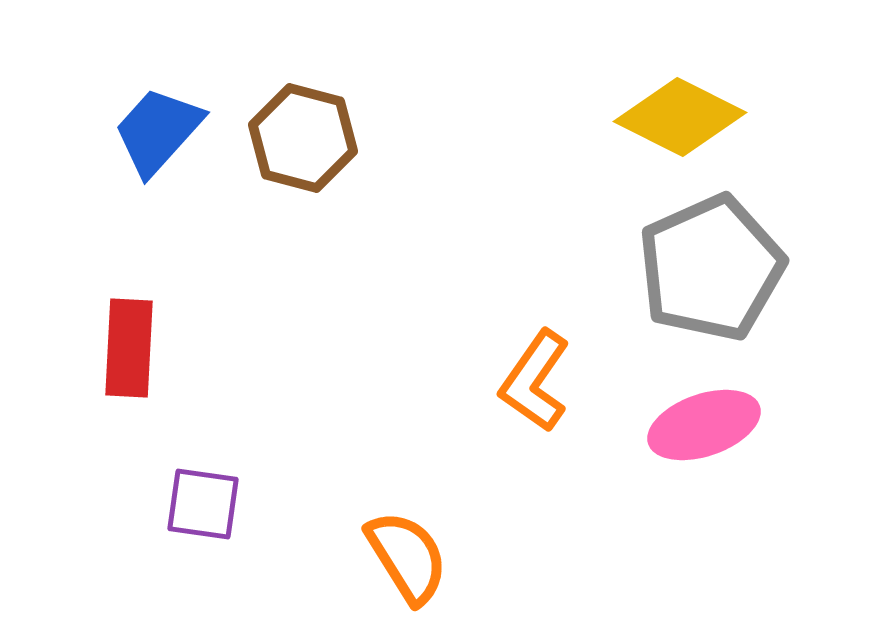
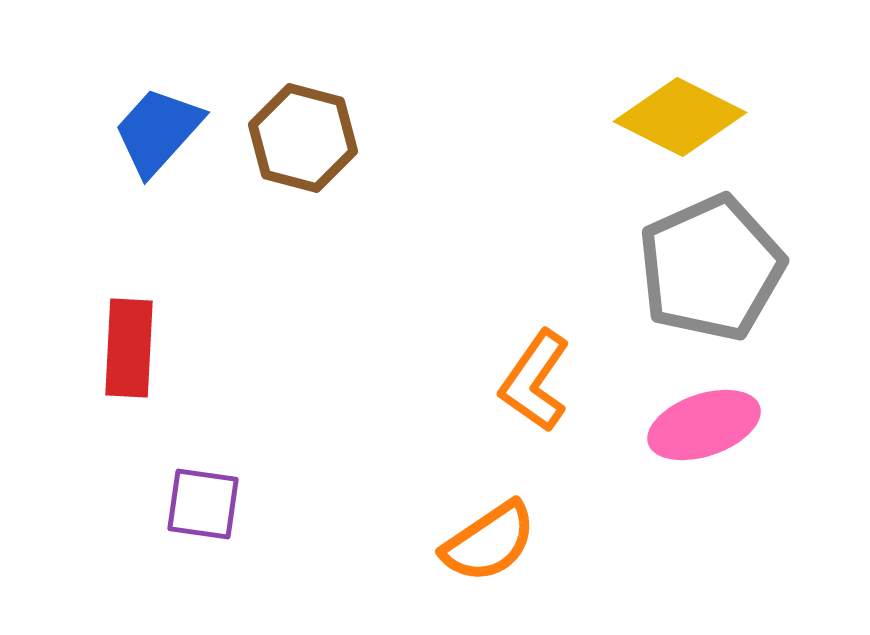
orange semicircle: moved 82 px right, 15 px up; rotated 88 degrees clockwise
